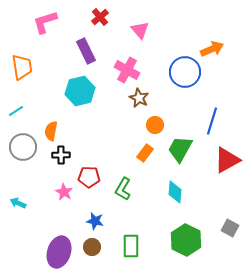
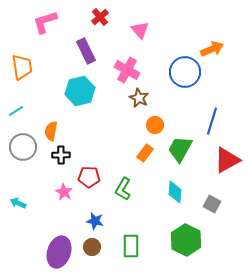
gray square: moved 18 px left, 24 px up
